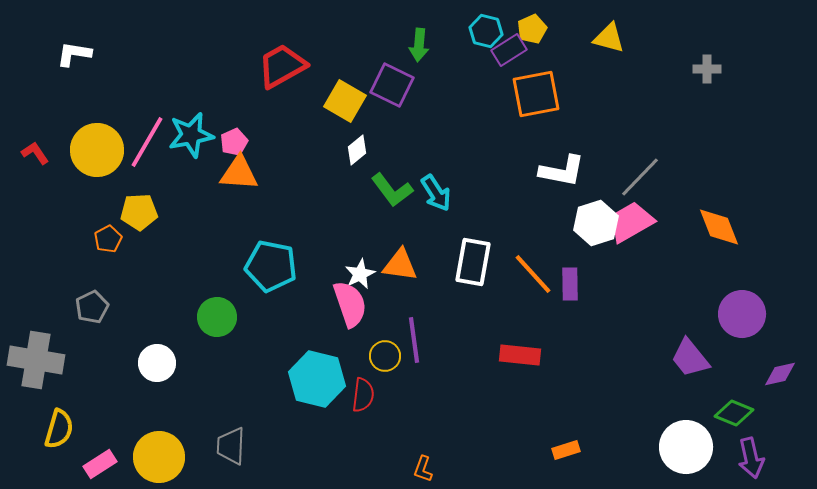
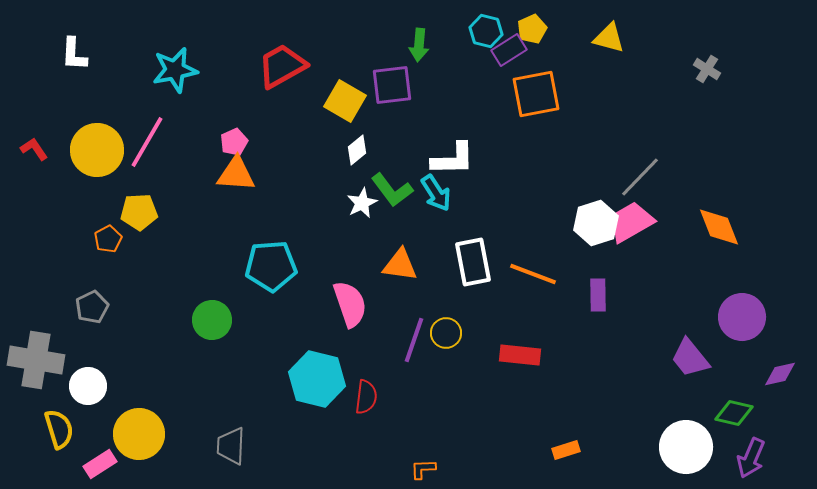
white L-shape at (74, 54): rotated 96 degrees counterclockwise
gray cross at (707, 69): rotated 32 degrees clockwise
purple square at (392, 85): rotated 33 degrees counterclockwise
cyan star at (191, 135): moved 16 px left, 65 px up
red L-shape at (35, 153): moved 1 px left, 4 px up
white L-shape at (562, 171): moved 109 px left, 12 px up; rotated 12 degrees counterclockwise
orange triangle at (239, 173): moved 3 px left, 1 px down
white rectangle at (473, 262): rotated 21 degrees counterclockwise
cyan pentagon at (271, 266): rotated 15 degrees counterclockwise
white star at (360, 274): moved 2 px right, 71 px up
orange line at (533, 274): rotated 27 degrees counterclockwise
purple rectangle at (570, 284): moved 28 px right, 11 px down
purple circle at (742, 314): moved 3 px down
green circle at (217, 317): moved 5 px left, 3 px down
purple line at (414, 340): rotated 27 degrees clockwise
yellow circle at (385, 356): moved 61 px right, 23 px up
white circle at (157, 363): moved 69 px left, 23 px down
red semicircle at (363, 395): moved 3 px right, 2 px down
green diamond at (734, 413): rotated 9 degrees counterclockwise
yellow semicircle at (59, 429): rotated 33 degrees counterclockwise
yellow circle at (159, 457): moved 20 px left, 23 px up
purple arrow at (751, 458): rotated 36 degrees clockwise
orange L-shape at (423, 469): rotated 68 degrees clockwise
